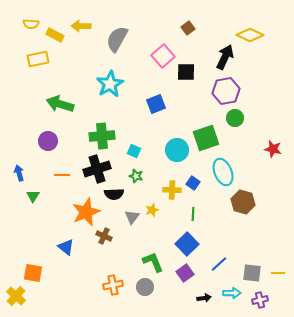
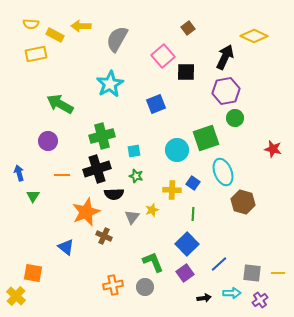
yellow diamond at (250, 35): moved 4 px right, 1 px down
yellow rectangle at (38, 59): moved 2 px left, 5 px up
green arrow at (60, 104): rotated 12 degrees clockwise
green cross at (102, 136): rotated 10 degrees counterclockwise
cyan square at (134, 151): rotated 32 degrees counterclockwise
purple cross at (260, 300): rotated 21 degrees counterclockwise
